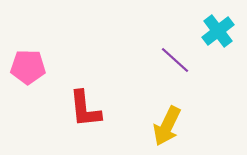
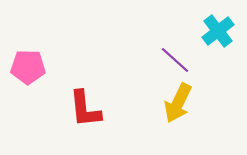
yellow arrow: moved 11 px right, 23 px up
